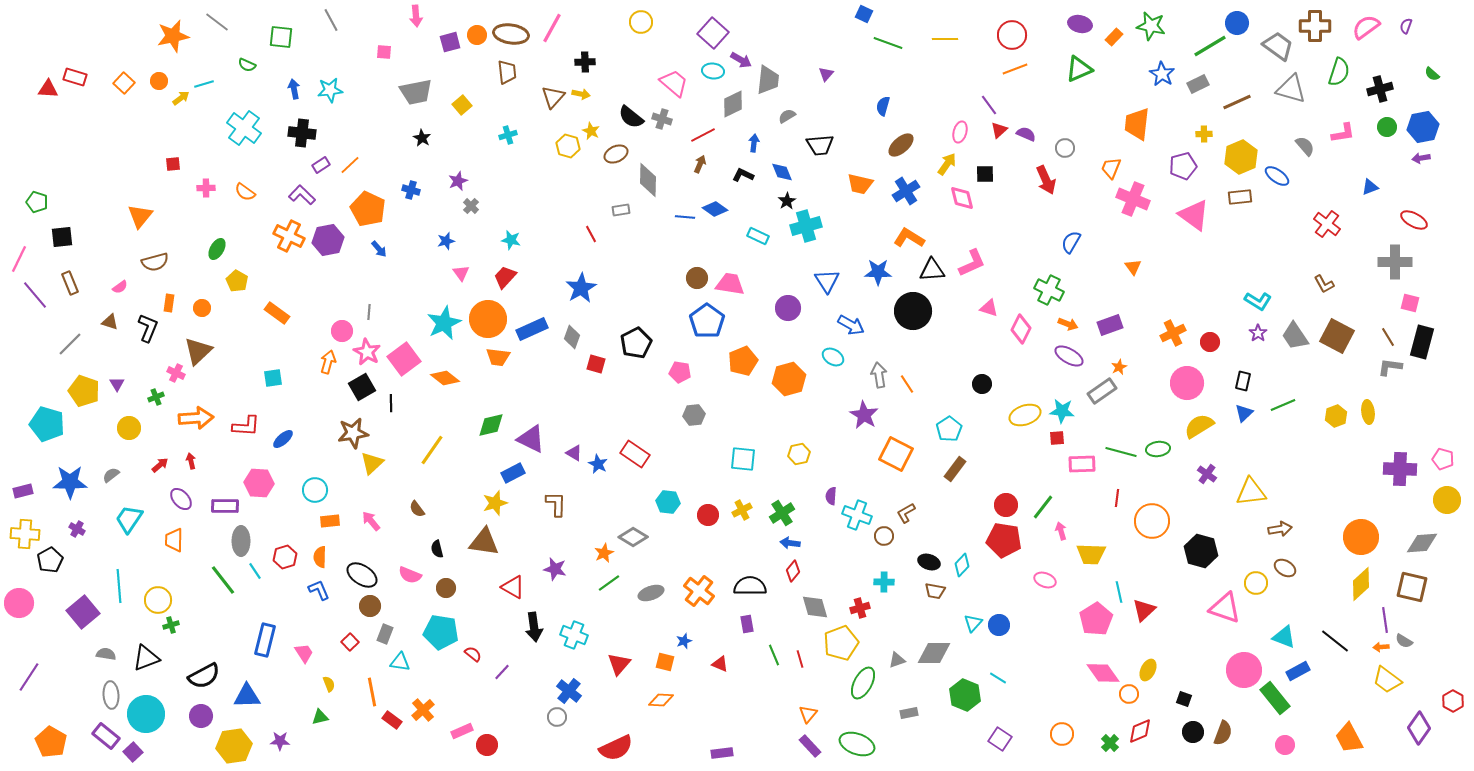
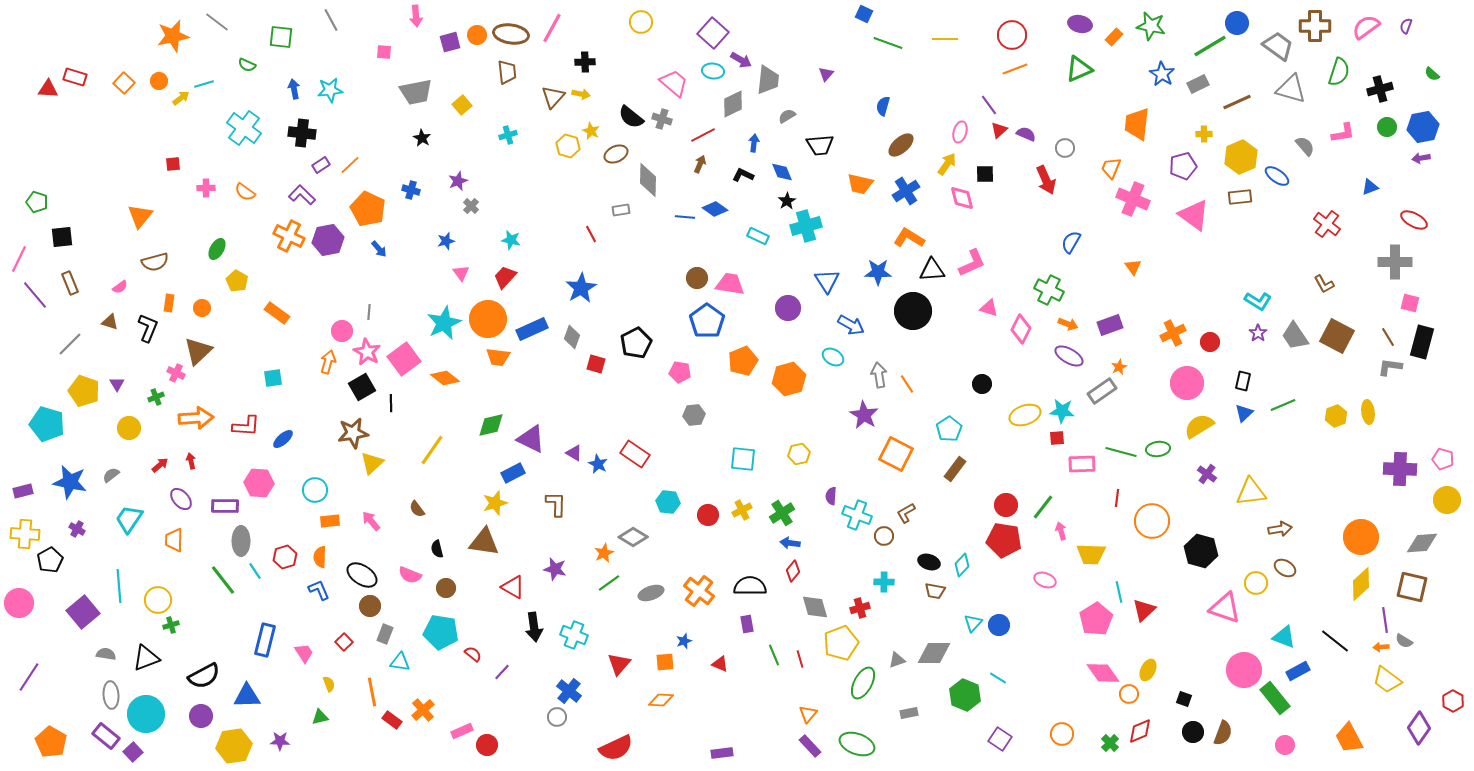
blue star at (70, 482): rotated 12 degrees clockwise
red square at (350, 642): moved 6 px left
orange square at (665, 662): rotated 18 degrees counterclockwise
